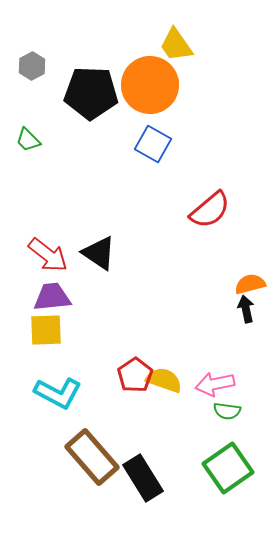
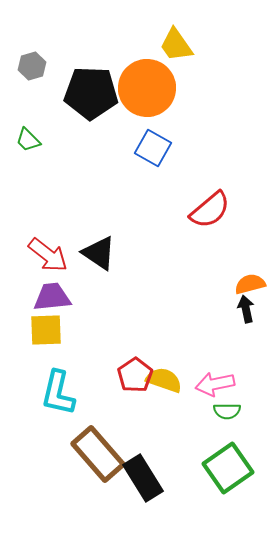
gray hexagon: rotated 12 degrees clockwise
orange circle: moved 3 px left, 3 px down
blue square: moved 4 px down
cyan L-shape: rotated 75 degrees clockwise
green semicircle: rotated 8 degrees counterclockwise
brown rectangle: moved 6 px right, 3 px up
